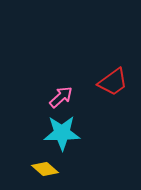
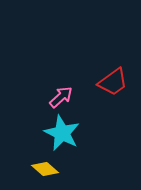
cyan star: rotated 27 degrees clockwise
